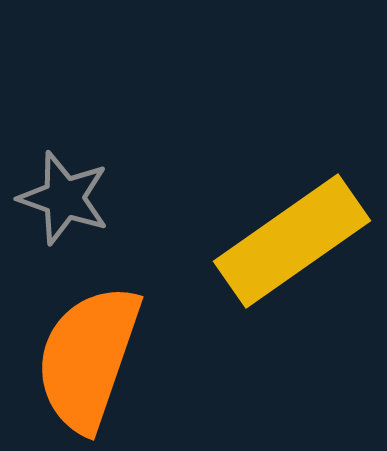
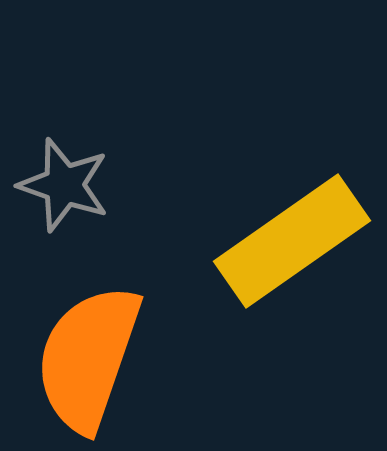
gray star: moved 13 px up
